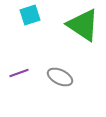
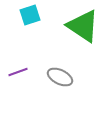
green triangle: moved 1 px down
purple line: moved 1 px left, 1 px up
